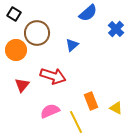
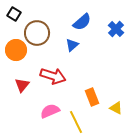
blue semicircle: moved 6 px left, 9 px down
orange rectangle: moved 1 px right, 4 px up
